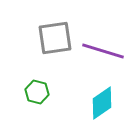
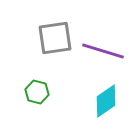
cyan diamond: moved 4 px right, 2 px up
